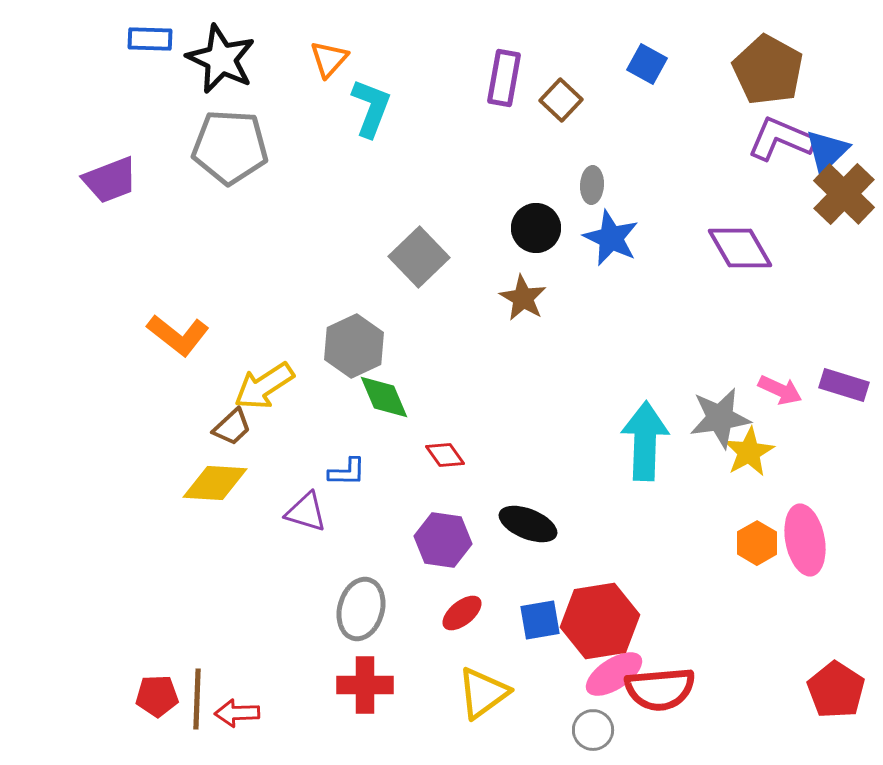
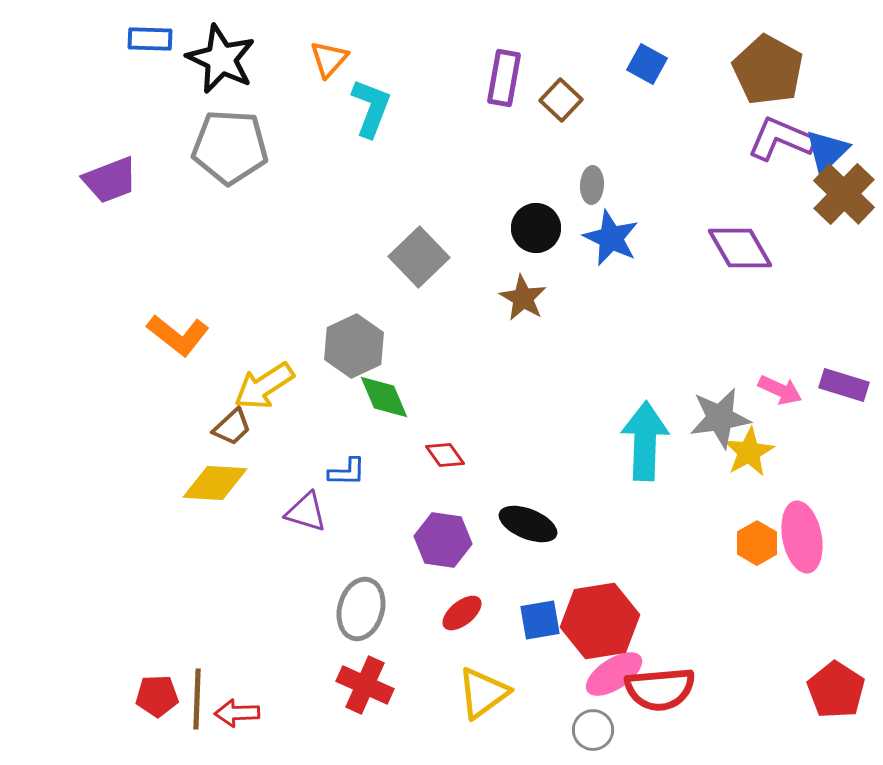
pink ellipse at (805, 540): moved 3 px left, 3 px up
red cross at (365, 685): rotated 24 degrees clockwise
